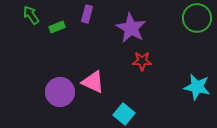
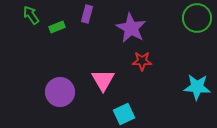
pink triangle: moved 10 px right, 2 px up; rotated 35 degrees clockwise
cyan star: rotated 8 degrees counterclockwise
cyan square: rotated 25 degrees clockwise
